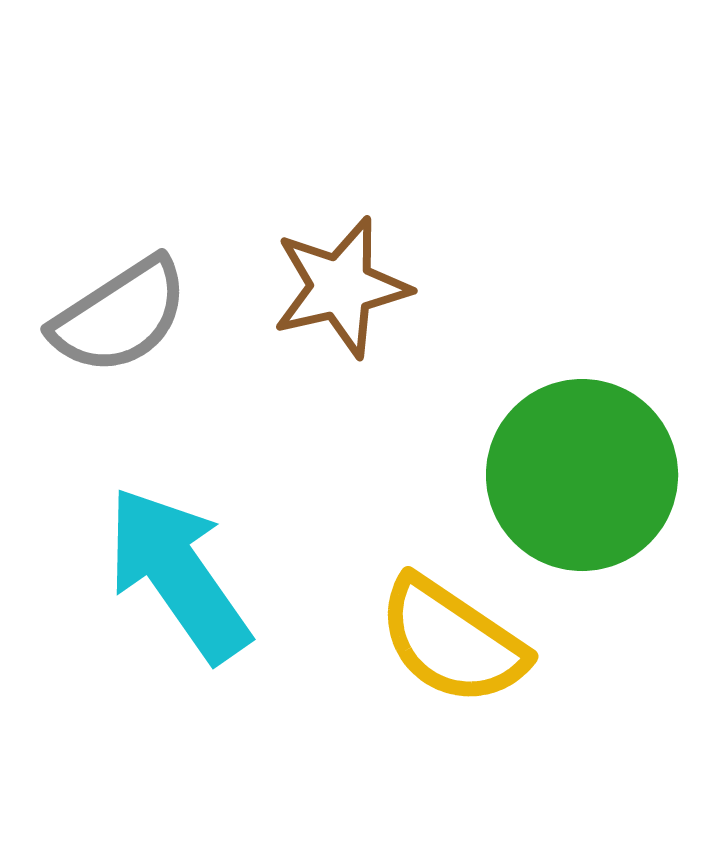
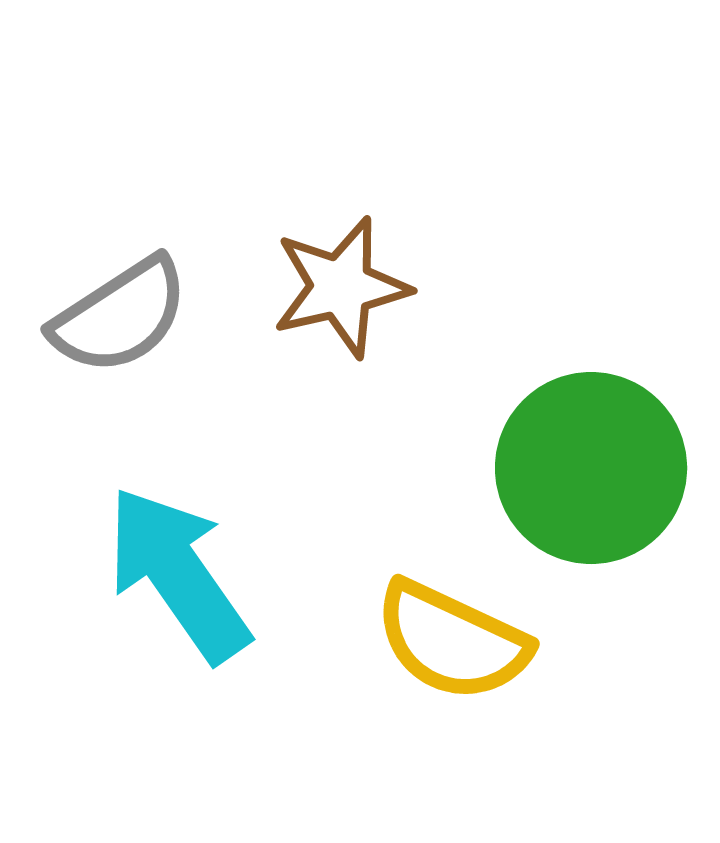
green circle: moved 9 px right, 7 px up
yellow semicircle: rotated 9 degrees counterclockwise
